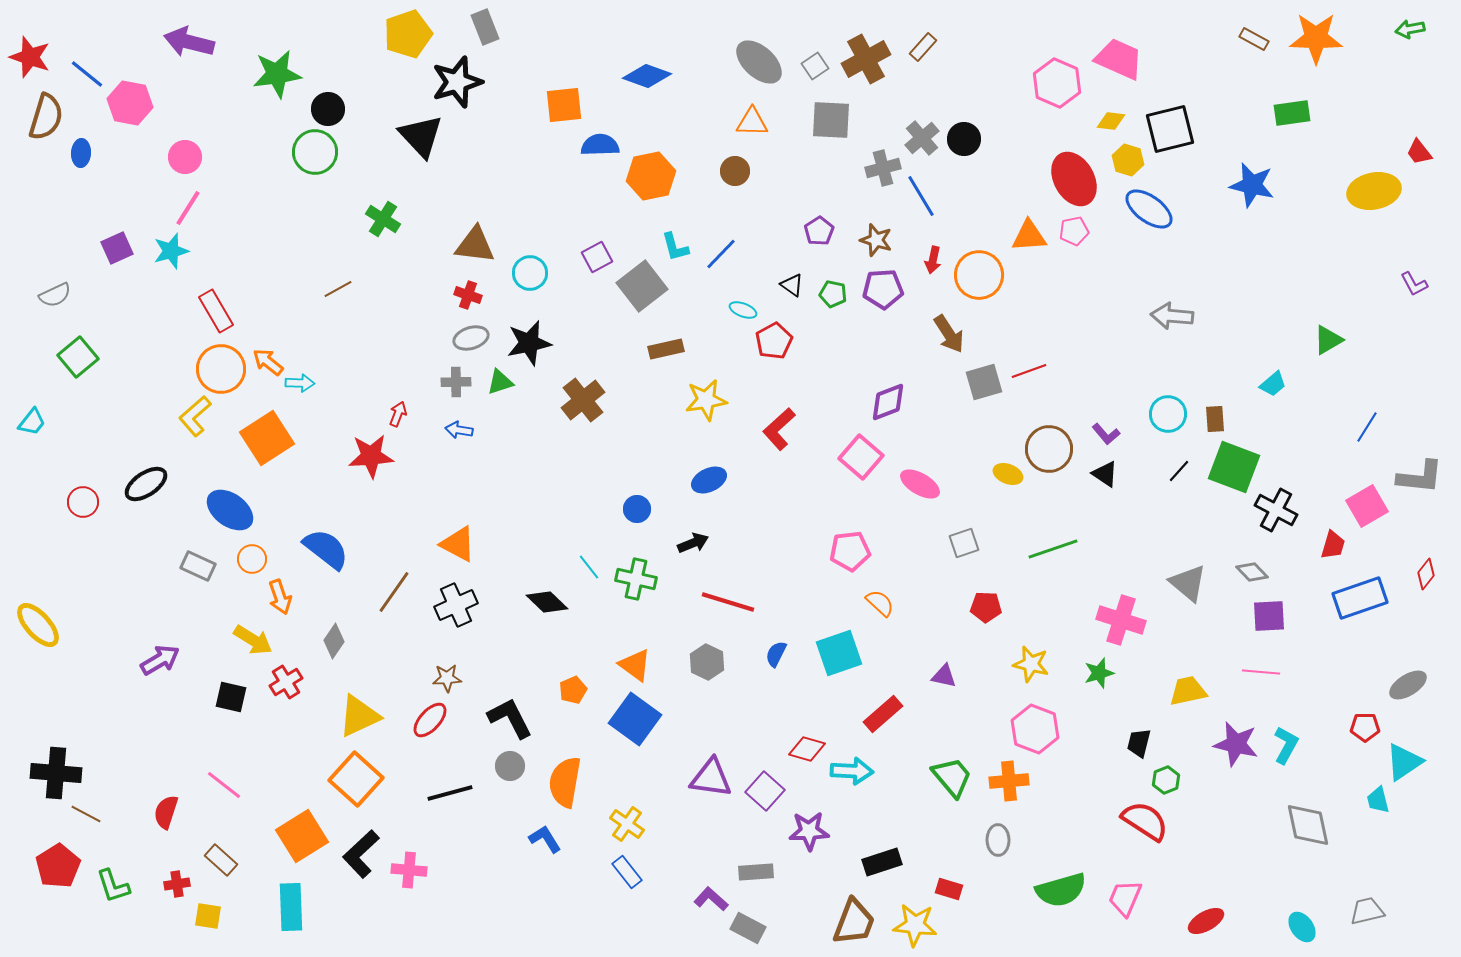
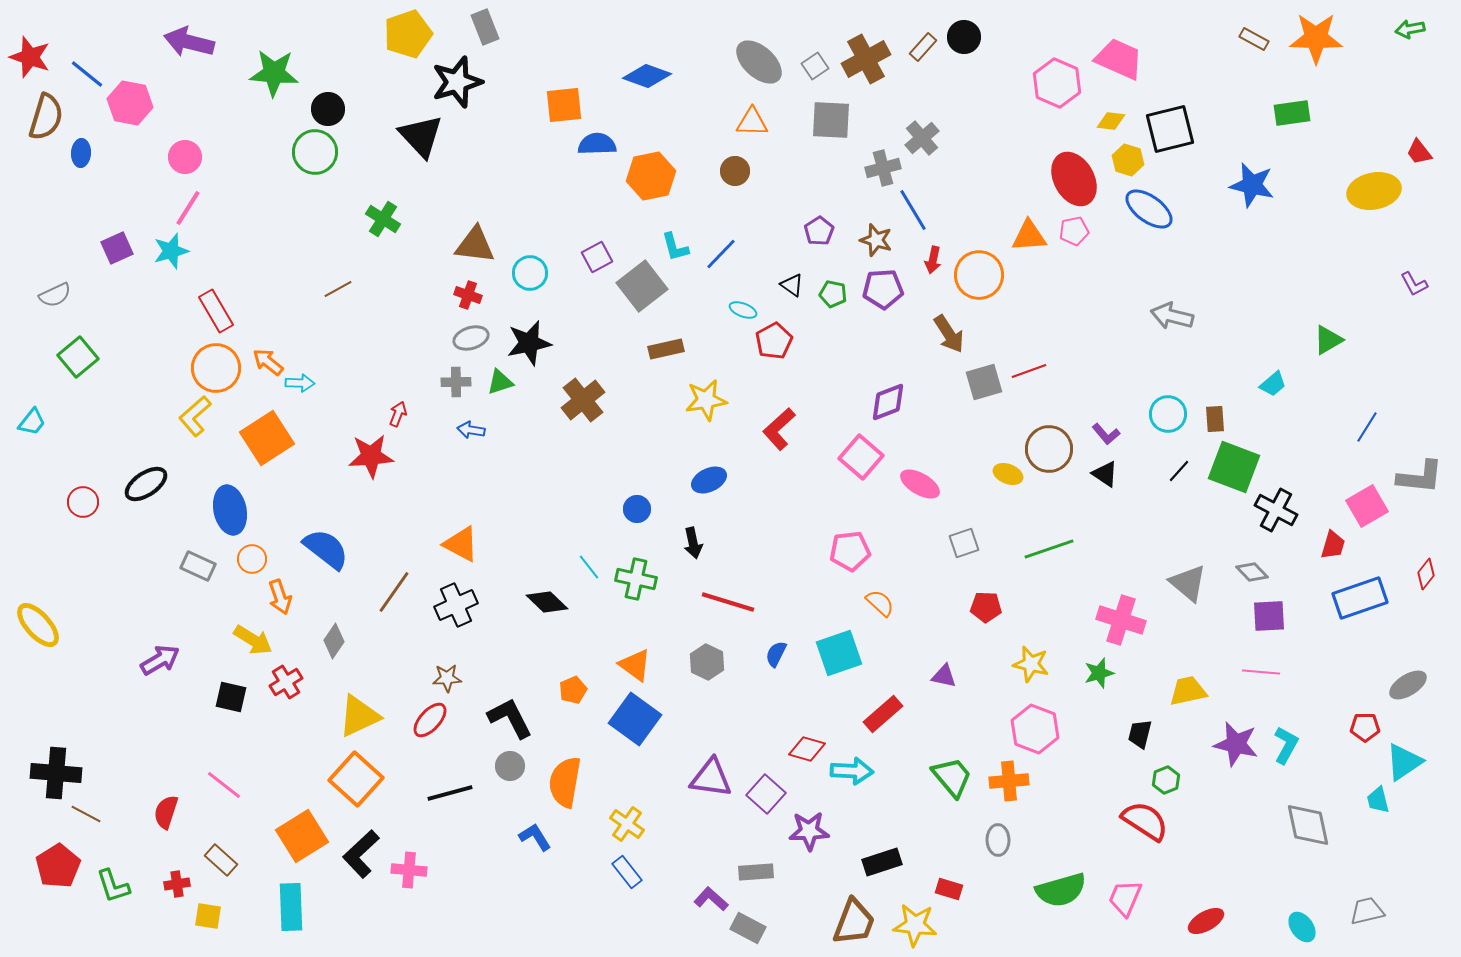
green star at (277, 74): moved 3 px left, 1 px up; rotated 12 degrees clockwise
black circle at (964, 139): moved 102 px up
blue semicircle at (600, 145): moved 3 px left, 1 px up
blue line at (921, 196): moved 8 px left, 14 px down
gray arrow at (1172, 316): rotated 9 degrees clockwise
orange circle at (221, 369): moved 5 px left, 1 px up
blue arrow at (459, 430): moved 12 px right
blue ellipse at (230, 510): rotated 42 degrees clockwise
black arrow at (693, 543): rotated 100 degrees clockwise
orange triangle at (458, 544): moved 3 px right
green line at (1053, 549): moved 4 px left
black trapezoid at (1139, 743): moved 1 px right, 9 px up
purple square at (765, 791): moved 1 px right, 3 px down
blue L-shape at (545, 839): moved 10 px left, 2 px up
